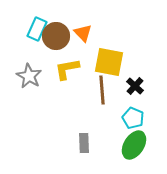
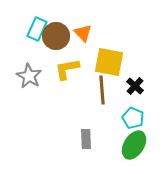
gray rectangle: moved 2 px right, 4 px up
